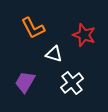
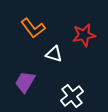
orange L-shape: rotated 10 degrees counterclockwise
red star: rotated 30 degrees counterclockwise
white cross: moved 13 px down
